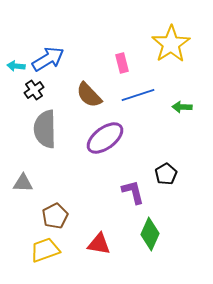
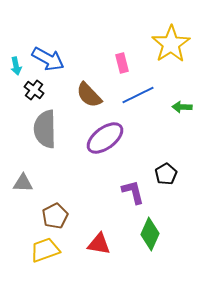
blue arrow: rotated 60 degrees clockwise
cyan arrow: rotated 108 degrees counterclockwise
black cross: rotated 18 degrees counterclockwise
blue line: rotated 8 degrees counterclockwise
